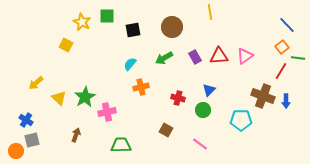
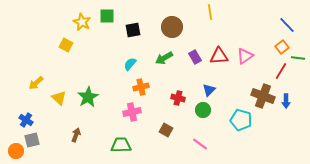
green star: moved 3 px right
pink cross: moved 25 px right
cyan pentagon: rotated 15 degrees clockwise
